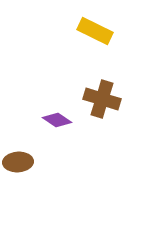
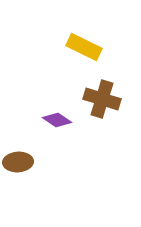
yellow rectangle: moved 11 px left, 16 px down
